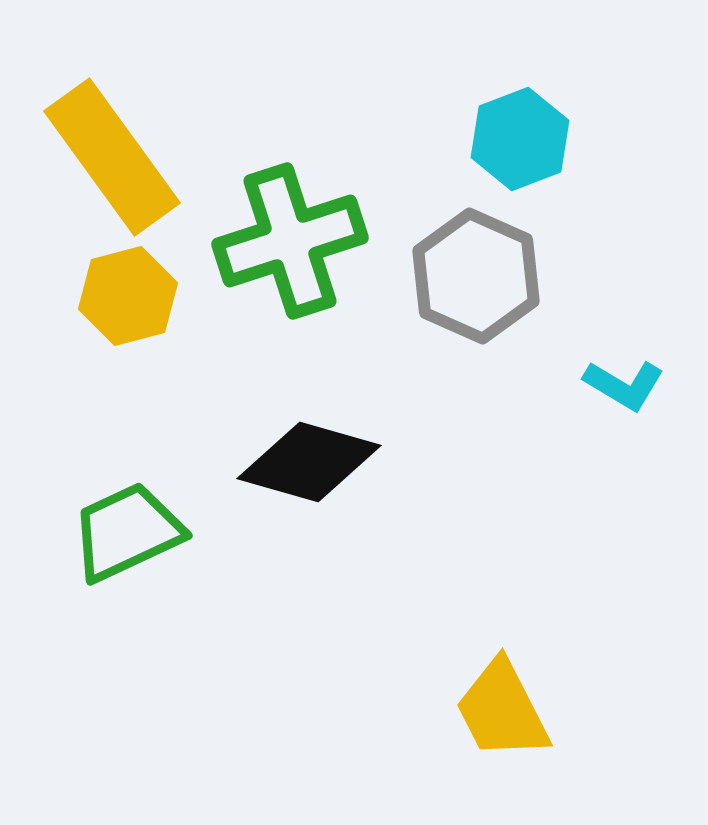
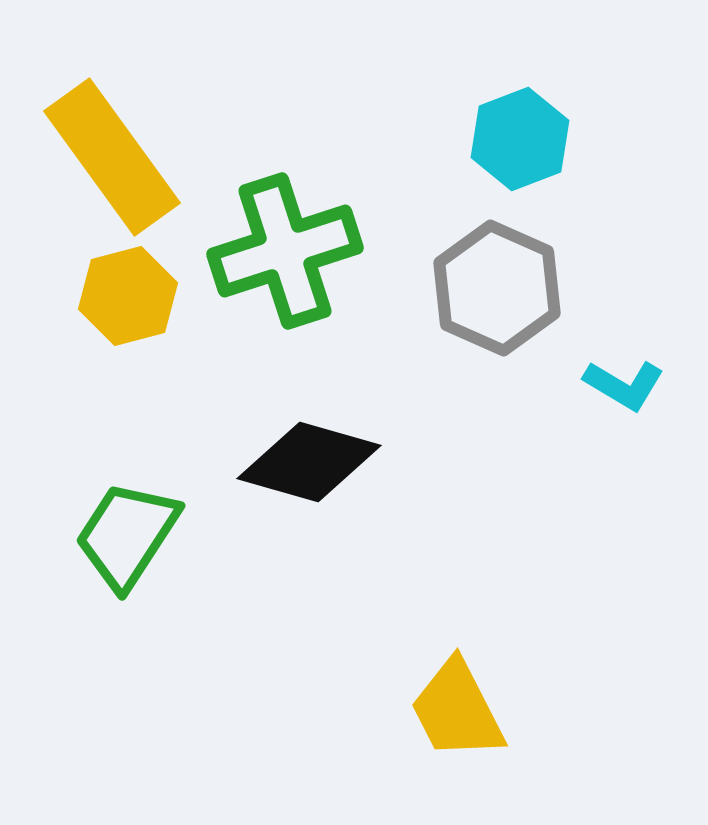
green cross: moved 5 px left, 10 px down
gray hexagon: moved 21 px right, 12 px down
green trapezoid: moved 3 px down; rotated 32 degrees counterclockwise
yellow trapezoid: moved 45 px left
